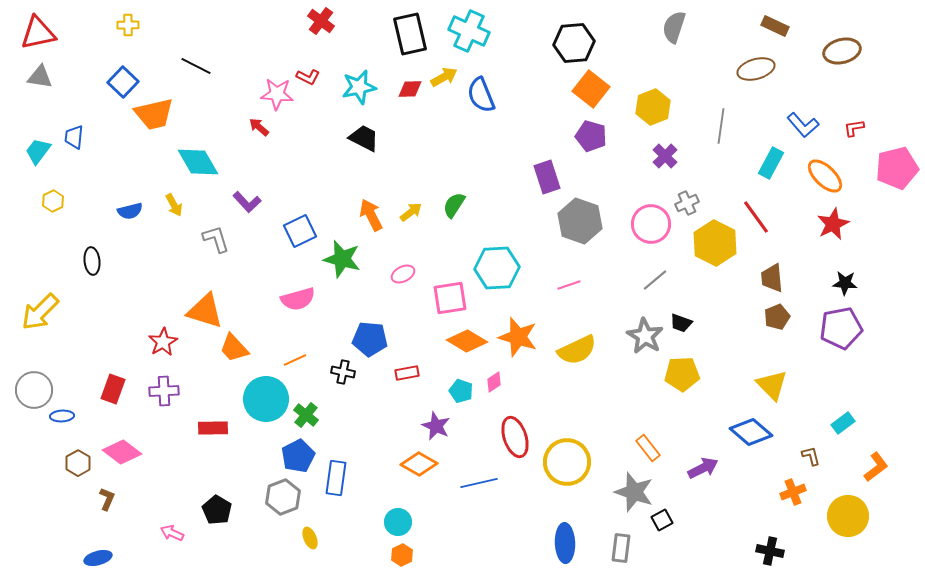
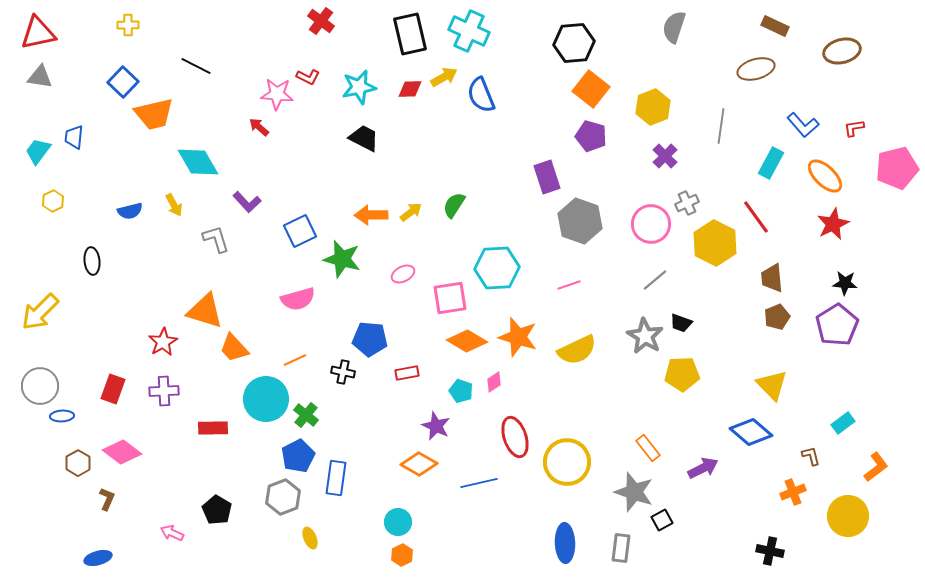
orange arrow at (371, 215): rotated 64 degrees counterclockwise
purple pentagon at (841, 328): moved 4 px left, 3 px up; rotated 21 degrees counterclockwise
gray circle at (34, 390): moved 6 px right, 4 px up
